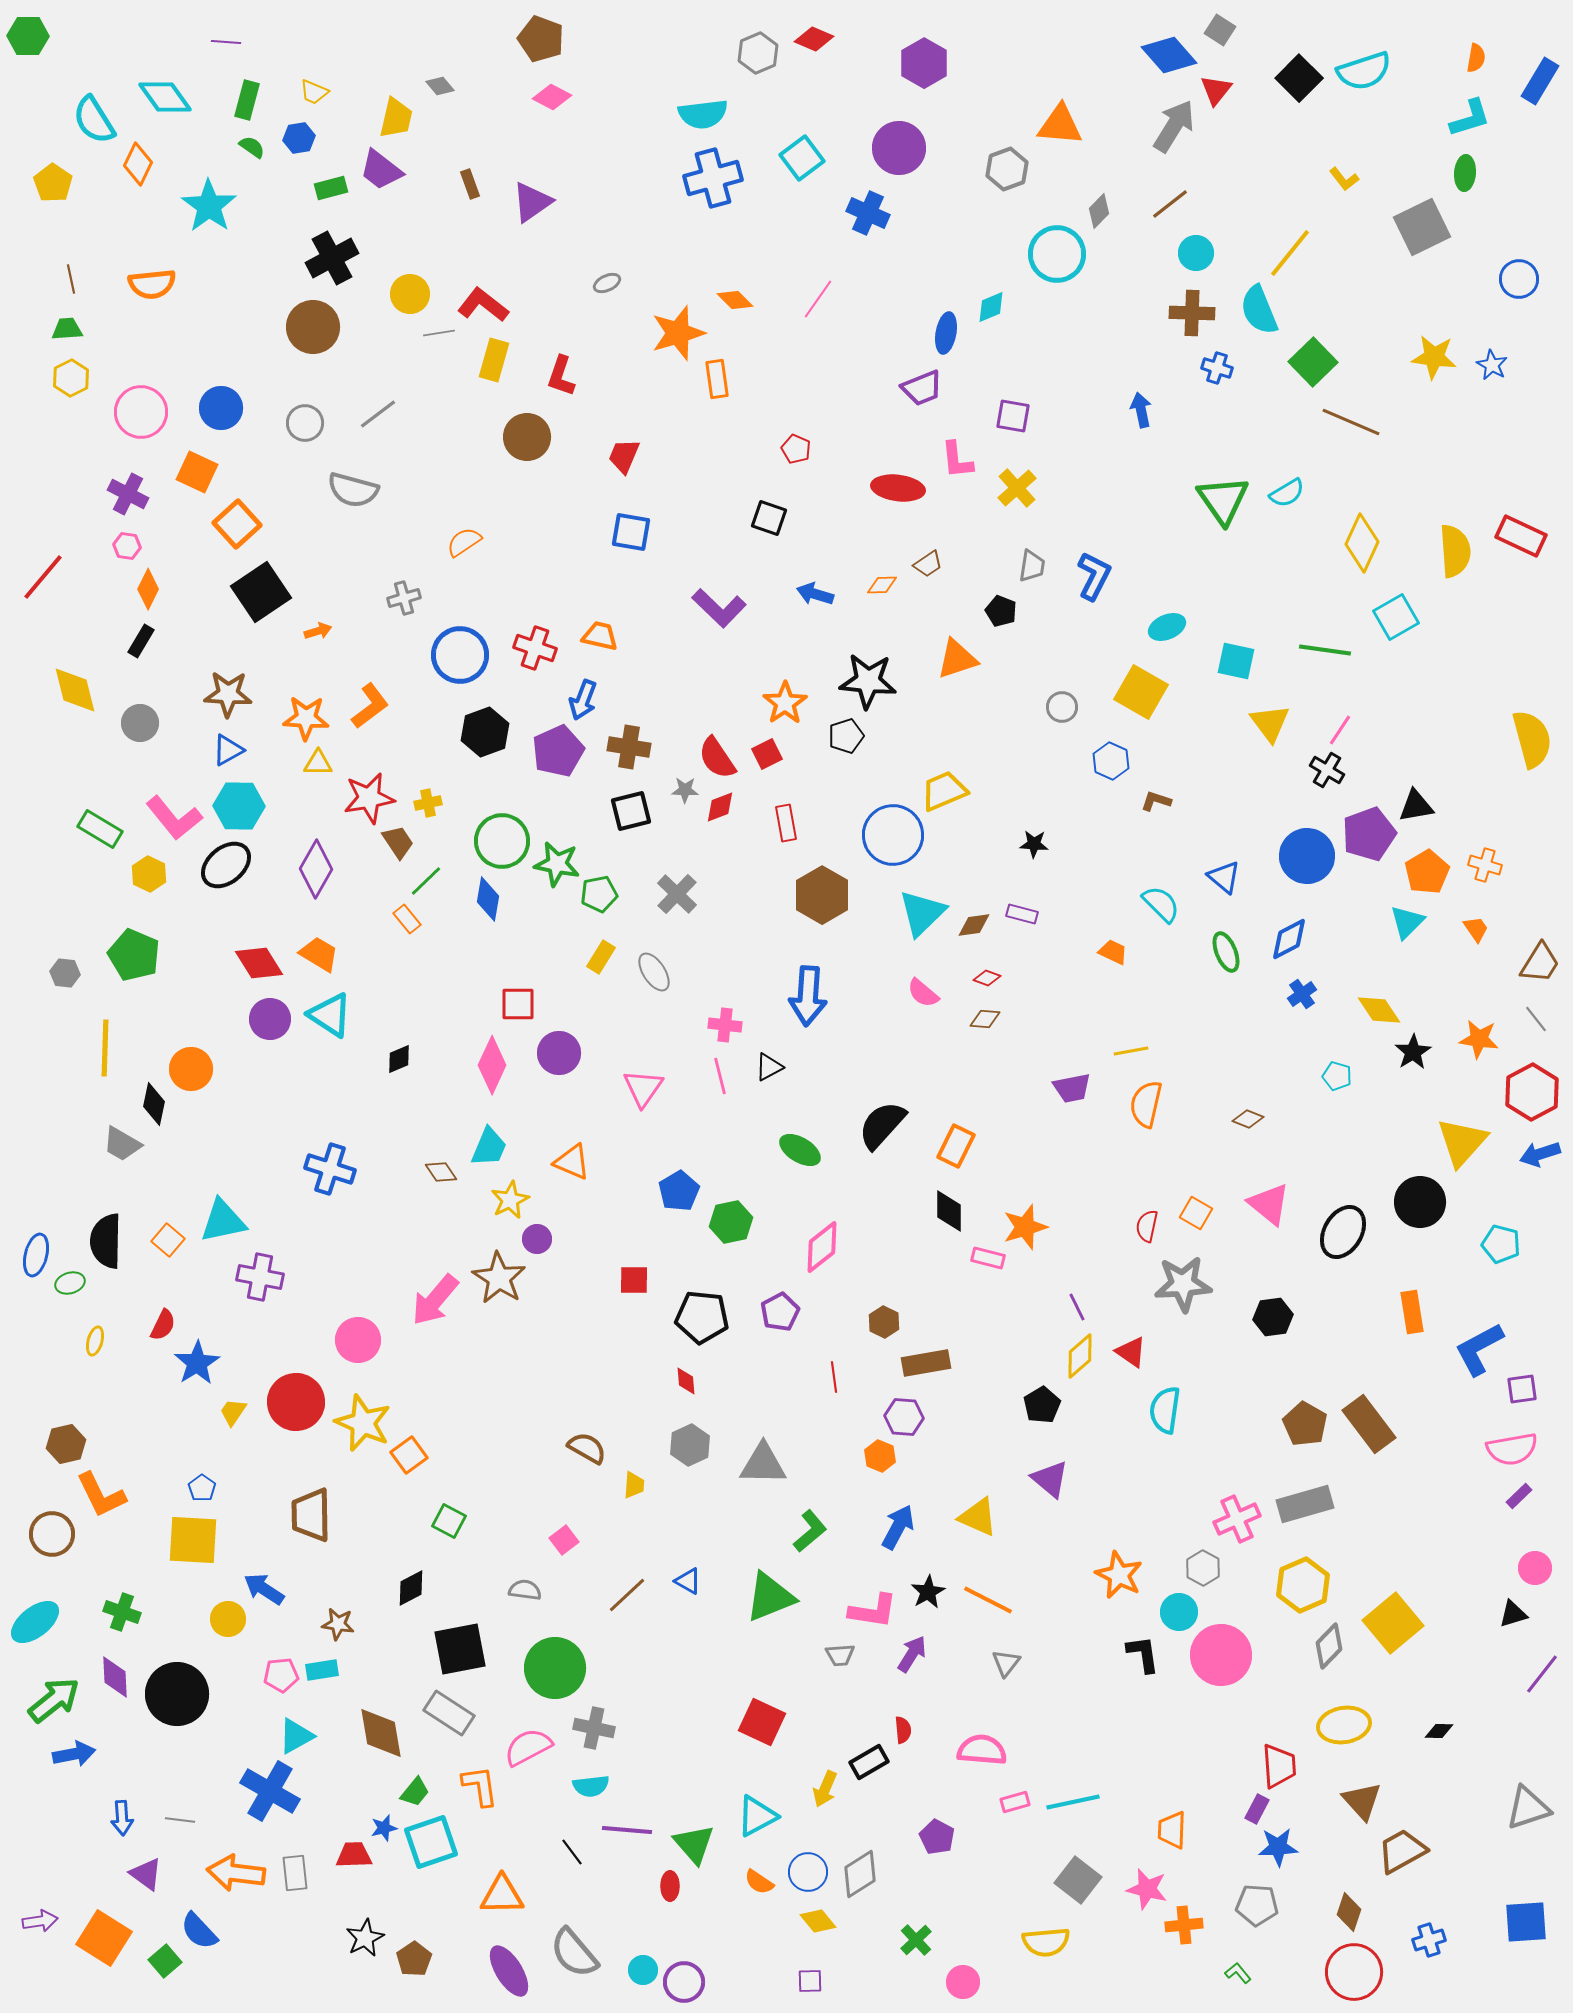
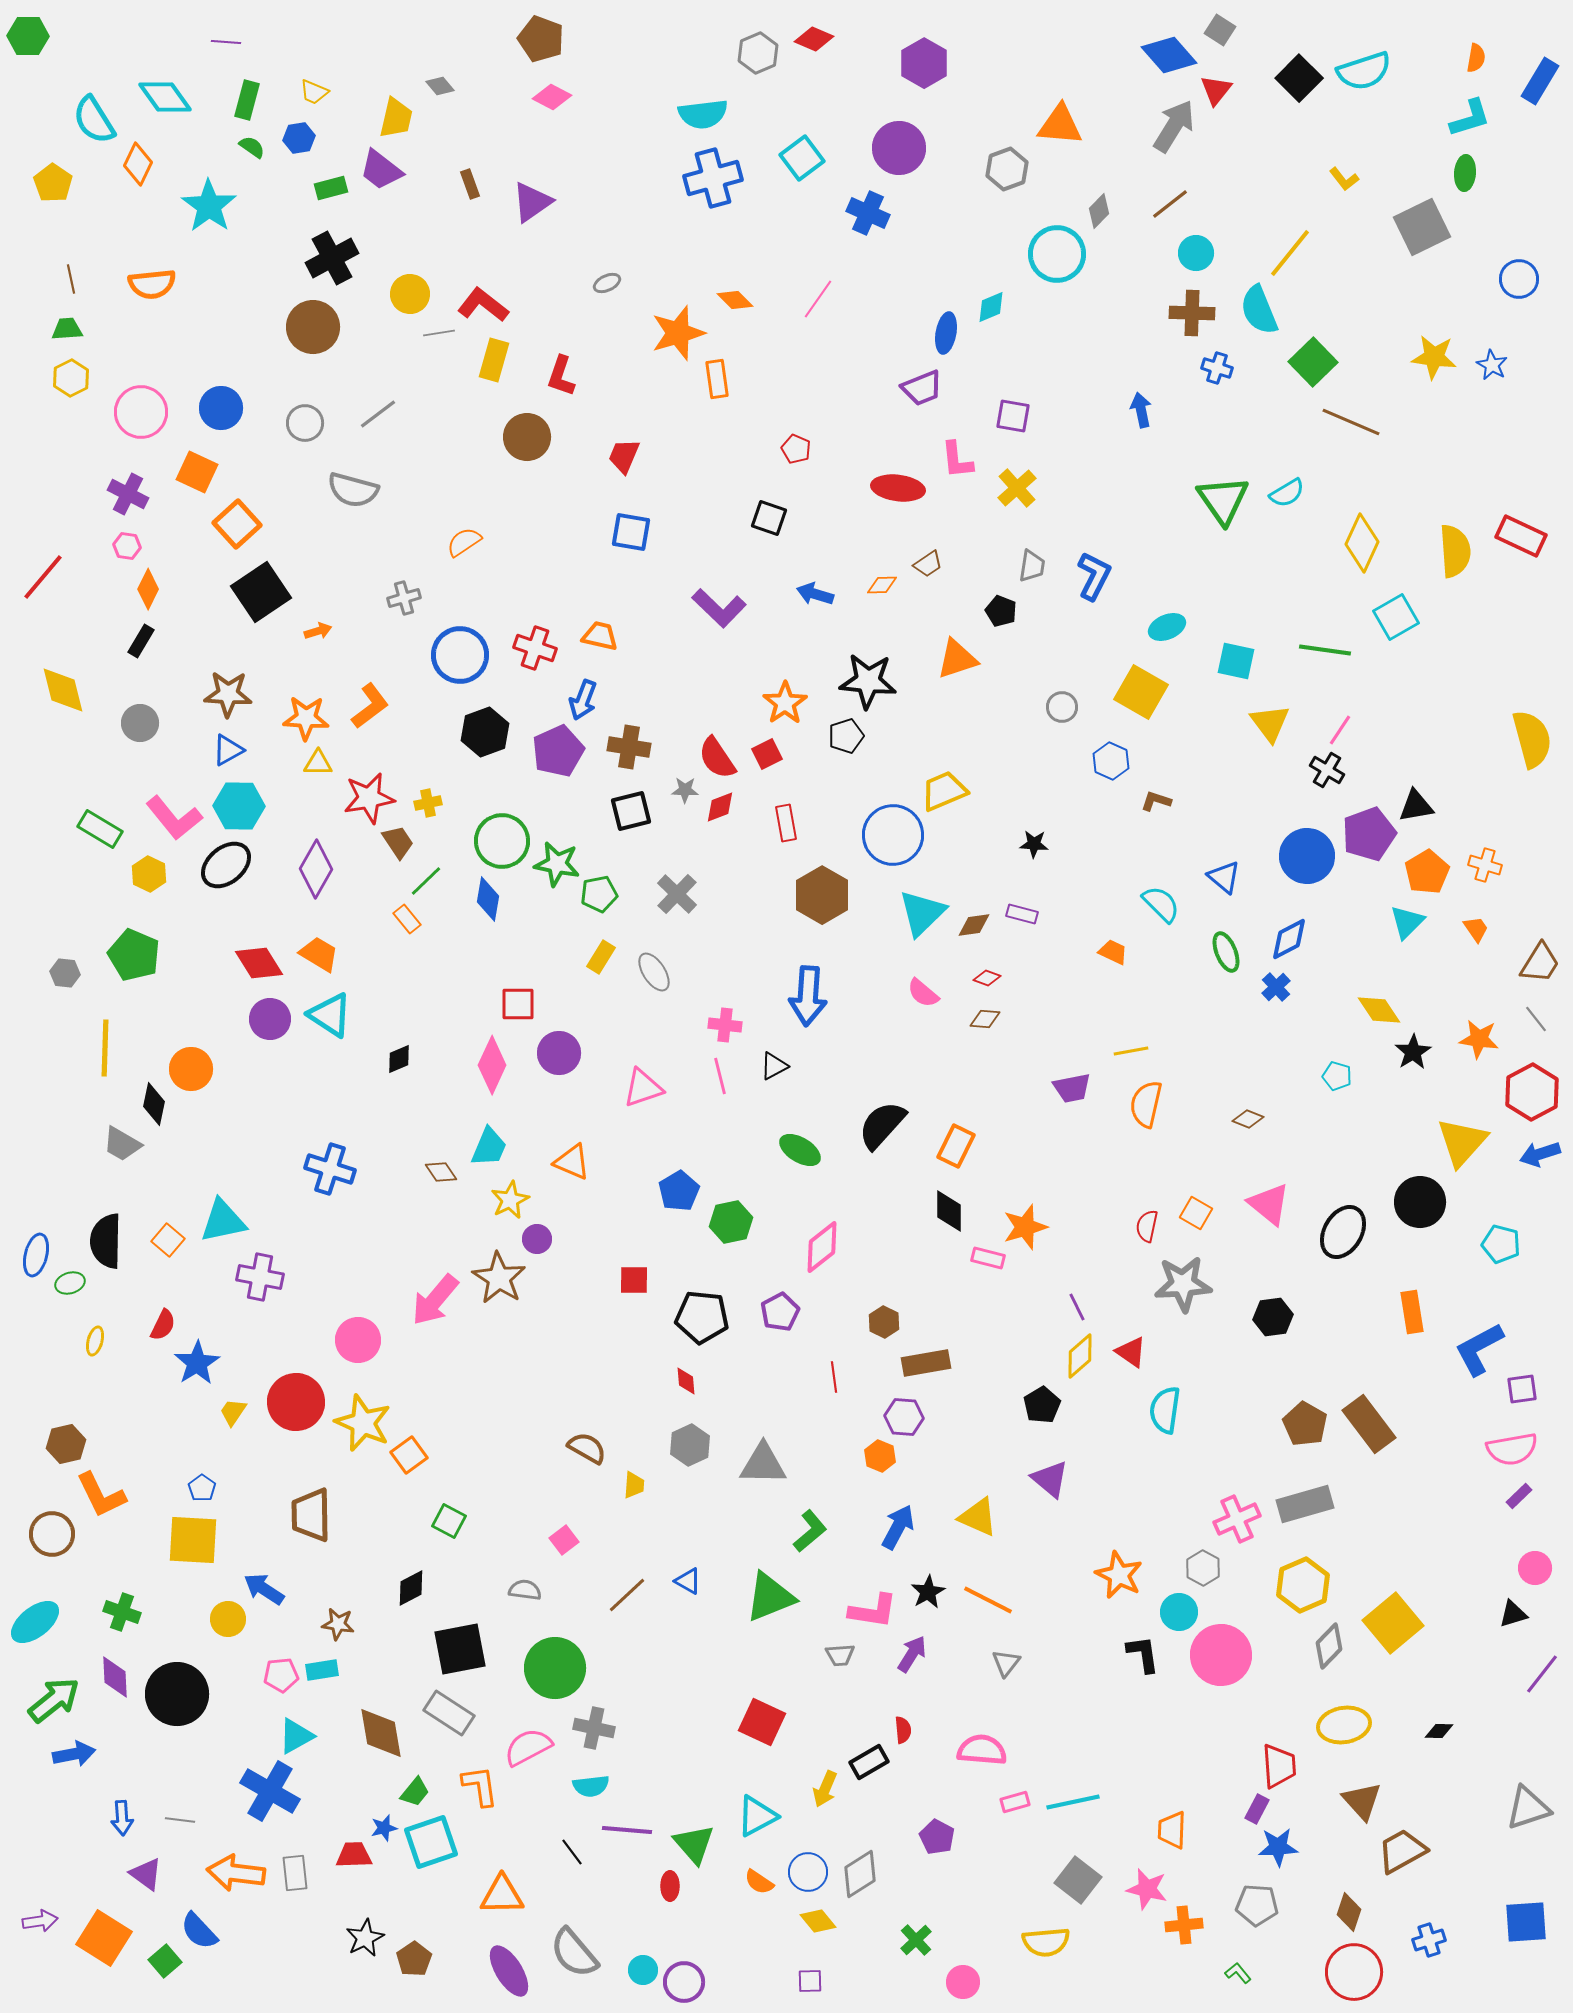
yellow diamond at (75, 690): moved 12 px left
blue cross at (1302, 994): moved 26 px left, 7 px up; rotated 8 degrees counterclockwise
black triangle at (769, 1067): moved 5 px right, 1 px up
pink triangle at (643, 1088): rotated 36 degrees clockwise
